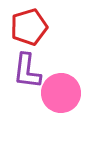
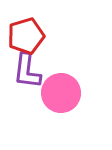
red pentagon: moved 3 px left, 9 px down
